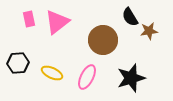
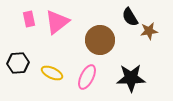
brown circle: moved 3 px left
black star: rotated 16 degrees clockwise
